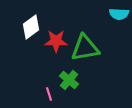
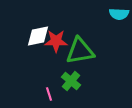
white diamond: moved 7 px right, 9 px down; rotated 25 degrees clockwise
green triangle: moved 5 px left, 3 px down
green cross: moved 2 px right, 1 px down
